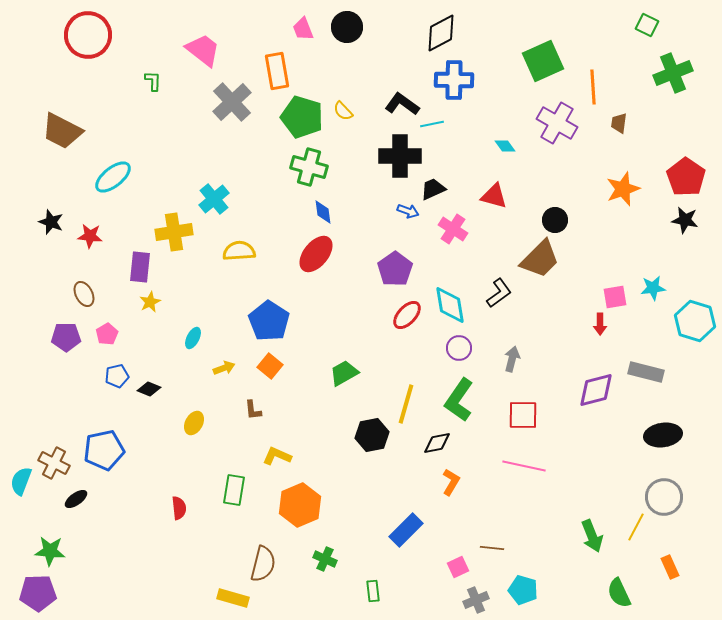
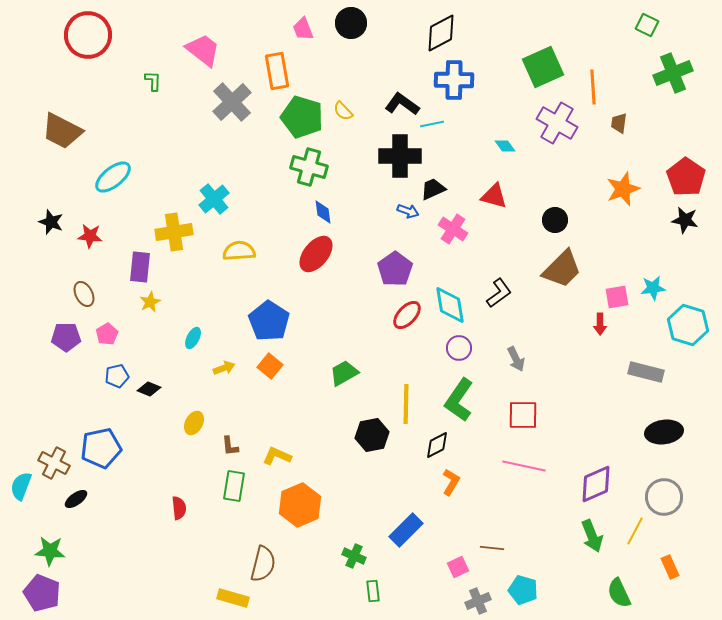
black circle at (347, 27): moved 4 px right, 4 px up
green square at (543, 61): moved 6 px down
brown trapezoid at (540, 259): moved 22 px right, 10 px down
pink square at (615, 297): moved 2 px right
cyan hexagon at (695, 321): moved 7 px left, 4 px down
gray arrow at (512, 359): moved 4 px right; rotated 140 degrees clockwise
purple diamond at (596, 390): moved 94 px down; rotated 9 degrees counterclockwise
yellow line at (406, 404): rotated 15 degrees counterclockwise
brown L-shape at (253, 410): moved 23 px left, 36 px down
black ellipse at (663, 435): moved 1 px right, 3 px up
black diamond at (437, 443): moved 2 px down; rotated 16 degrees counterclockwise
blue pentagon at (104, 450): moved 3 px left, 2 px up
cyan semicircle at (21, 481): moved 5 px down
green rectangle at (234, 490): moved 4 px up
yellow line at (636, 527): moved 1 px left, 4 px down
green cross at (325, 559): moved 29 px right, 3 px up
purple pentagon at (38, 593): moved 4 px right; rotated 24 degrees clockwise
gray cross at (476, 600): moved 2 px right, 1 px down
